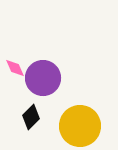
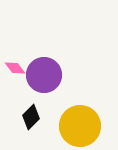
pink diamond: rotated 15 degrees counterclockwise
purple circle: moved 1 px right, 3 px up
